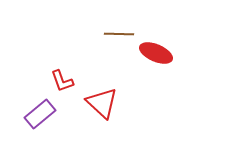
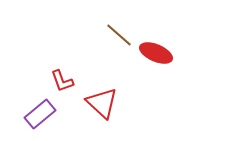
brown line: moved 1 px down; rotated 40 degrees clockwise
